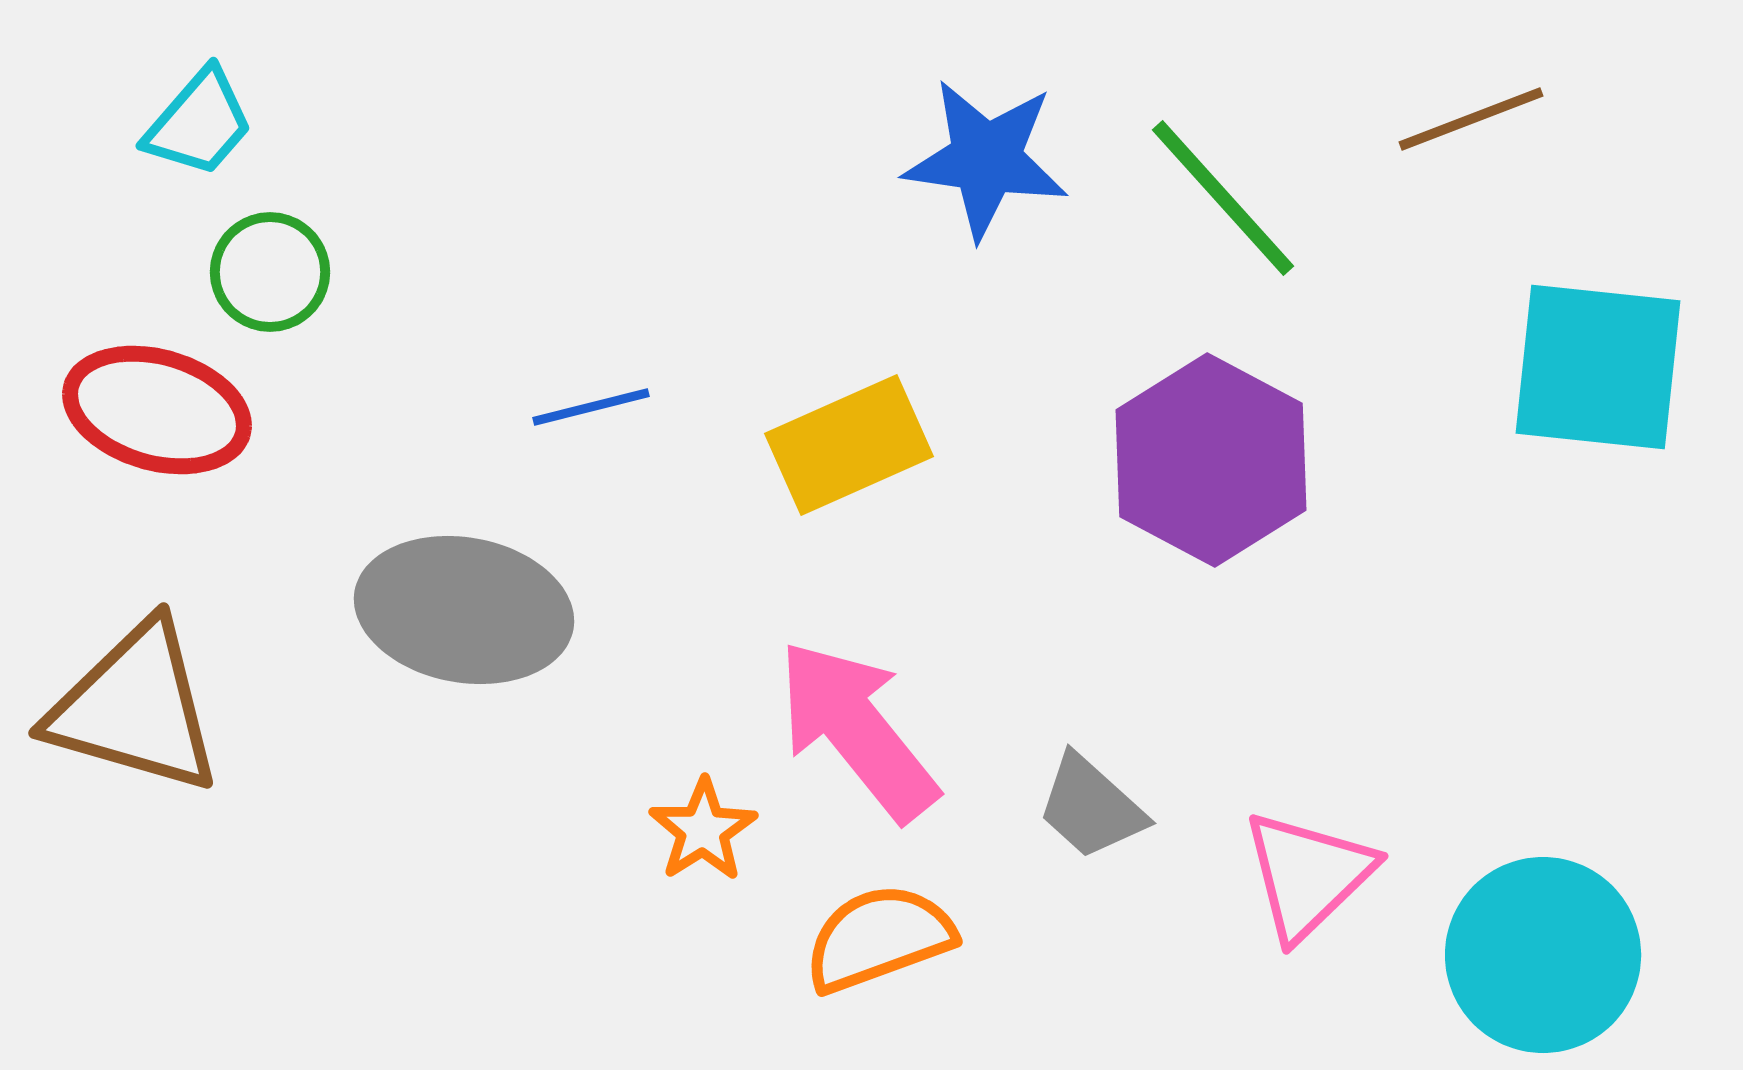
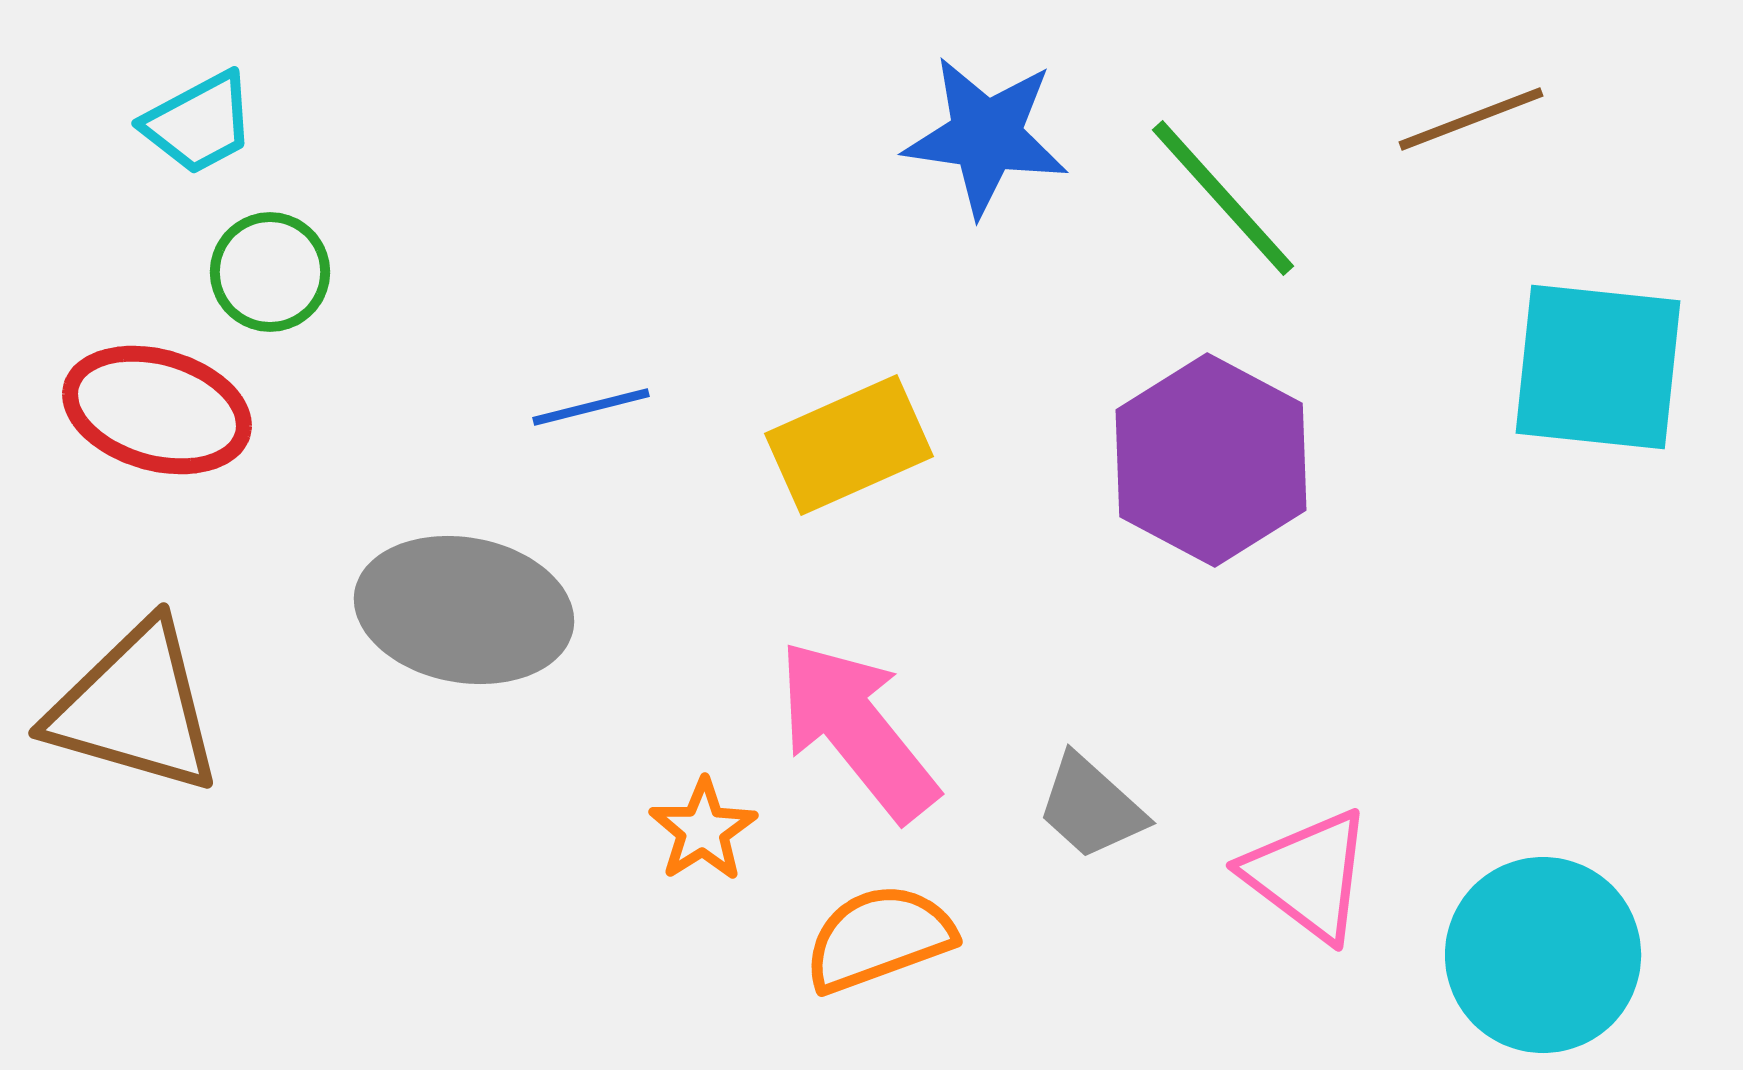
cyan trapezoid: rotated 21 degrees clockwise
blue star: moved 23 px up
pink triangle: rotated 39 degrees counterclockwise
